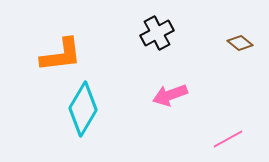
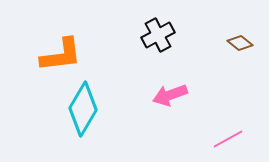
black cross: moved 1 px right, 2 px down
